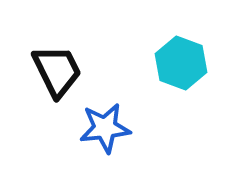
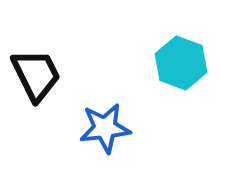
black trapezoid: moved 21 px left, 4 px down
